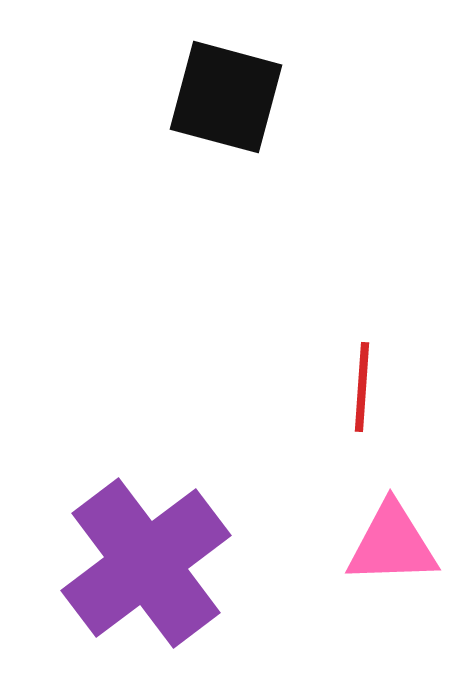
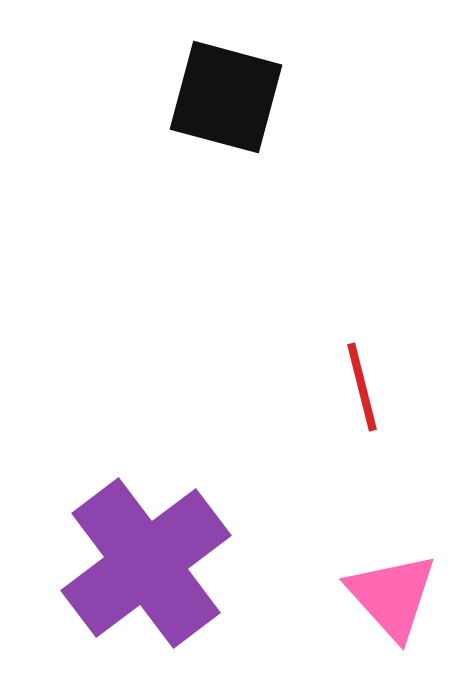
red line: rotated 18 degrees counterclockwise
pink triangle: moved 52 px down; rotated 50 degrees clockwise
